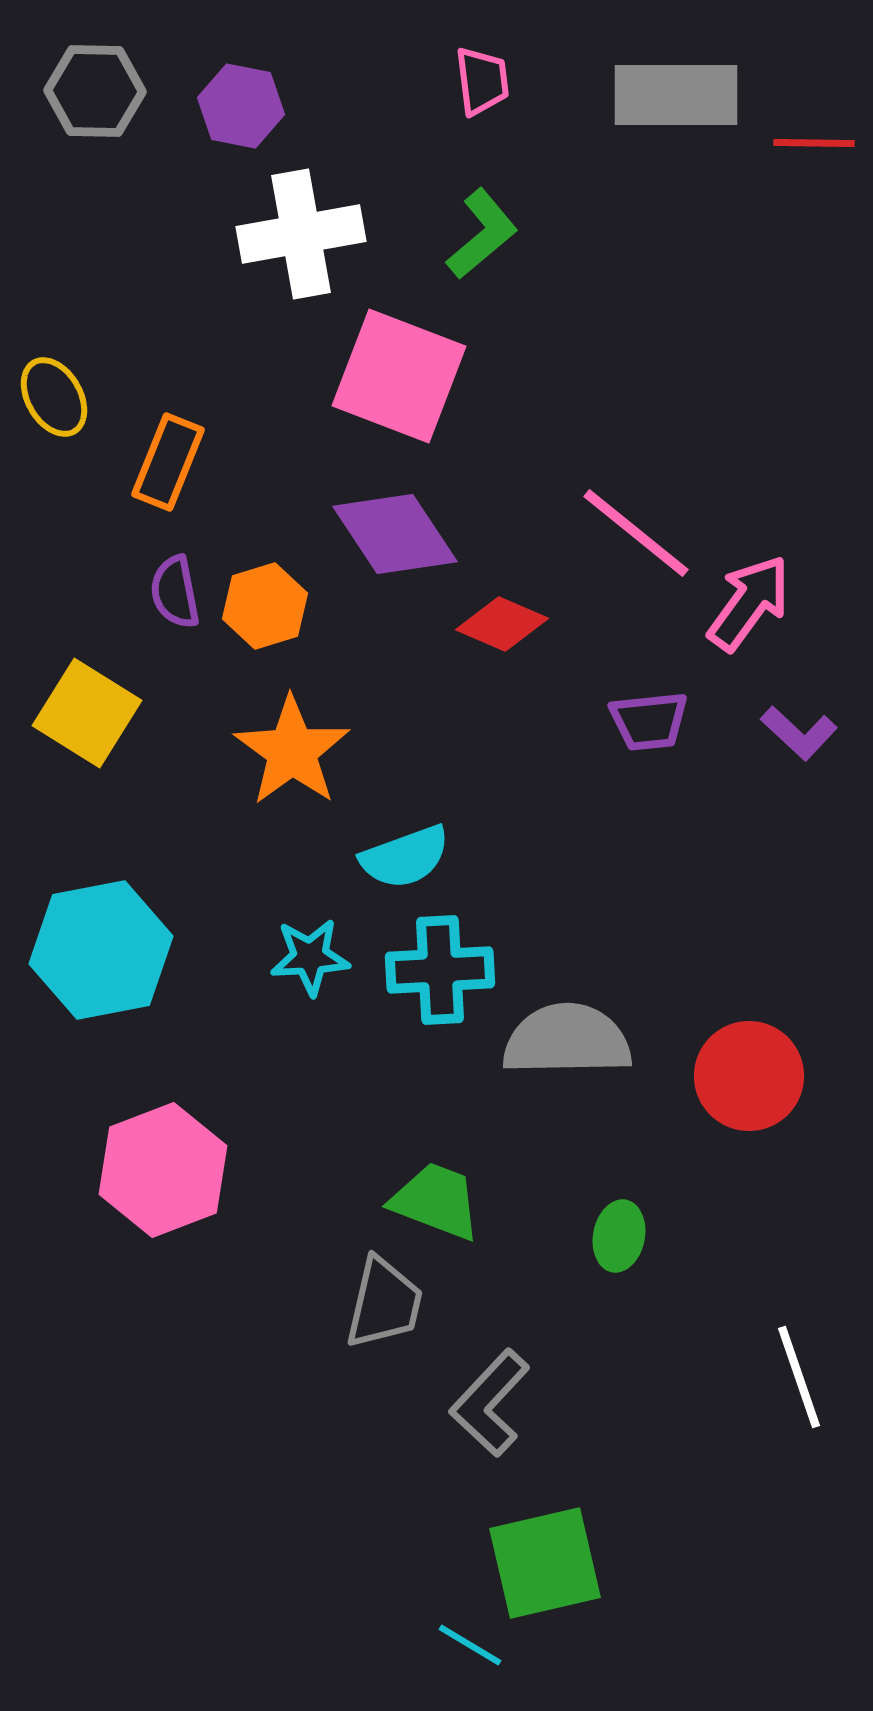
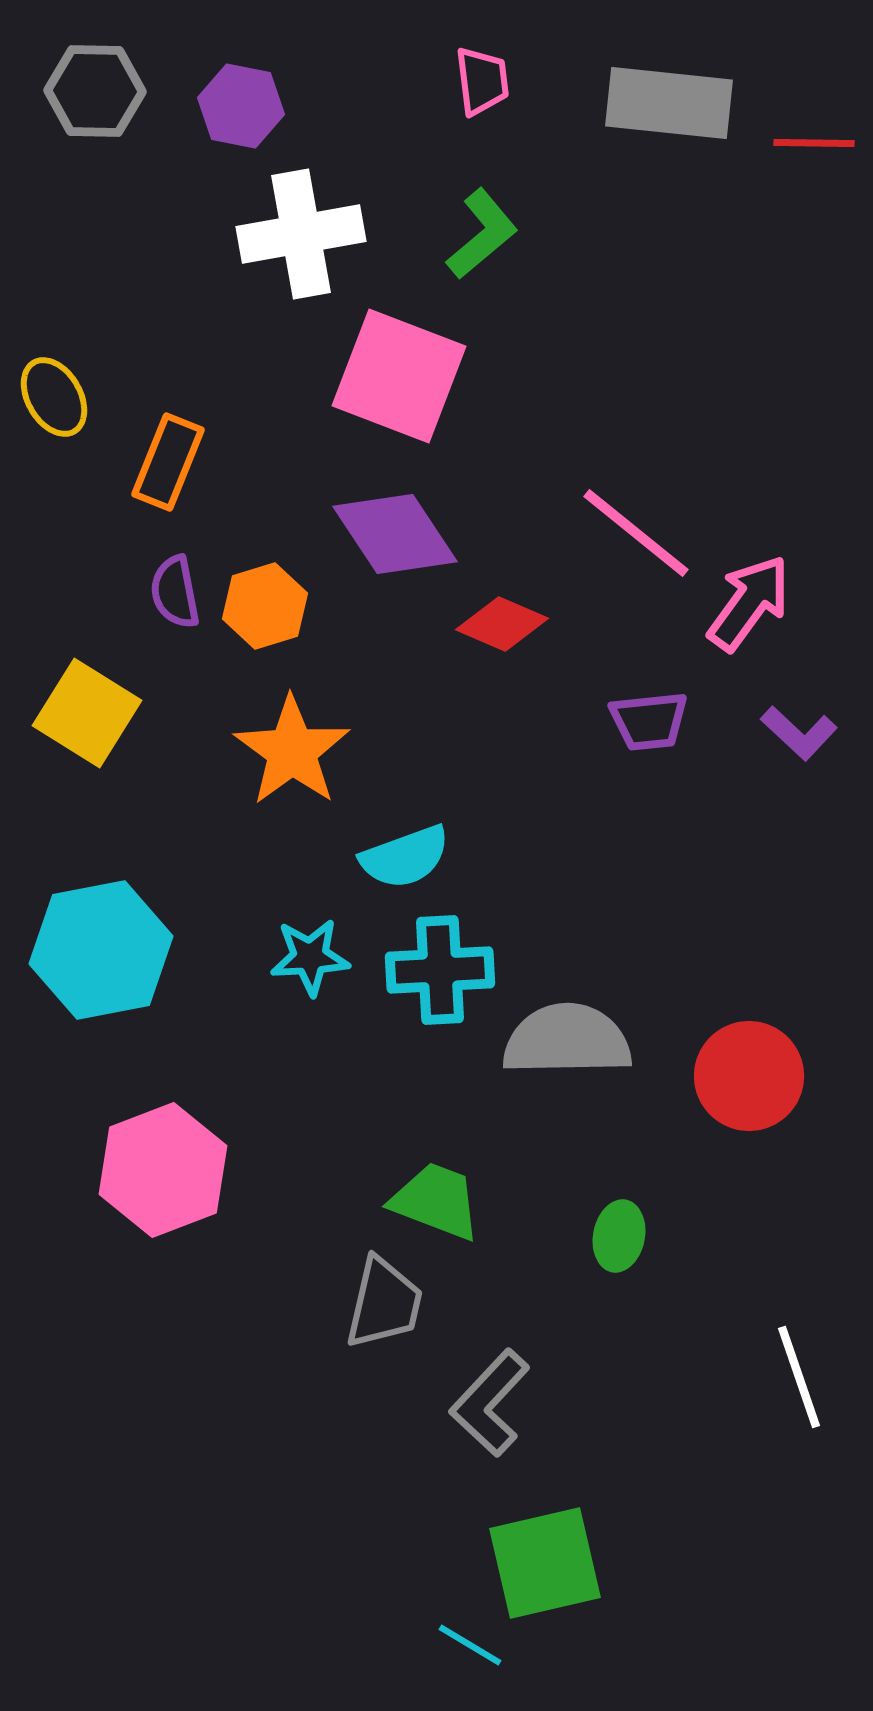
gray rectangle: moved 7 px left, 8 px down; rotated 6 degrees clockwise
